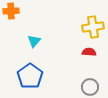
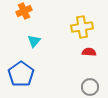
orange cross: moved 13 px right; rotated 21 degrees counterclockwise
yellow cross: moved 11 px left
blue pentagon: moved 9 px left, 2 px up
